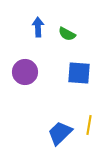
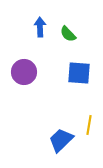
blue arrow: moved 2 px right
green semicircle: moved 1 px right; rotated 18 degrees clockwise
purple circle: moved 1 px left
blue trapezoid: moved 1 px right, 7 px down
